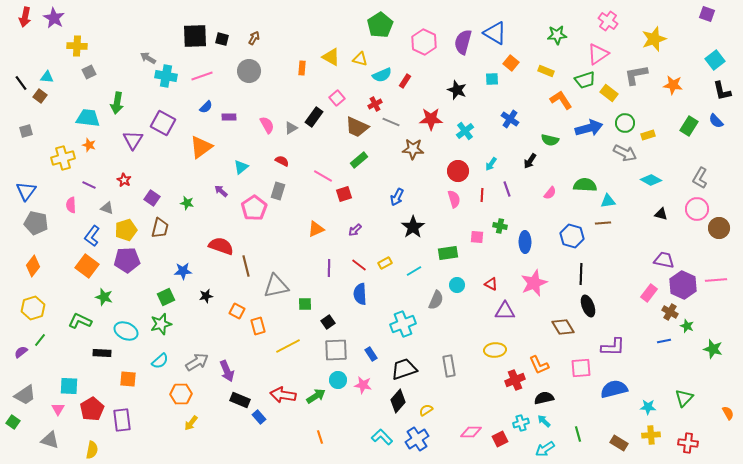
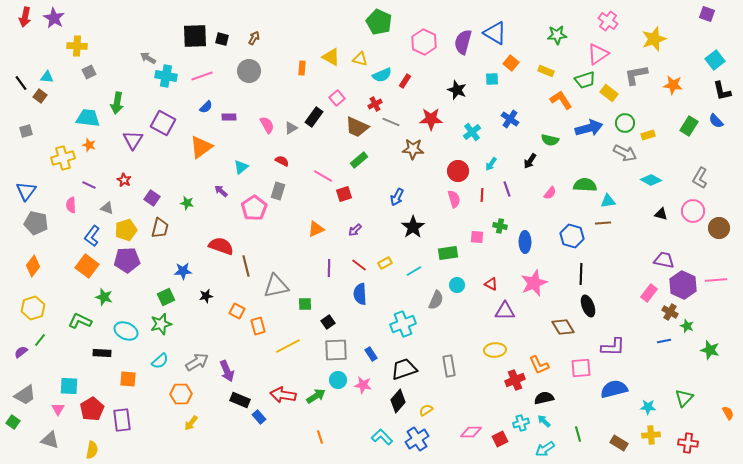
green pentagon at (380, 25): moved 1 px left, 3 px up; rotated 15 degrees counterclockwise
cyan cross at (465, 131): moved 7 px right, 1 px down
pink circle at (697, 209): moved 4 px left, 2 px down
green star at (713, 349): moved 3 px left, 1 px down
